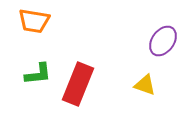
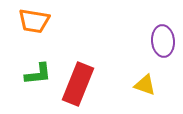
purple ellipse: rotated 40 degrees counterclockwise
